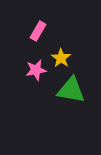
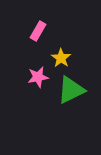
pink star: moved 2 px right, 7 px down
green triangle: rotated 36 degrees counterclockwise
